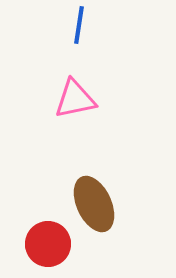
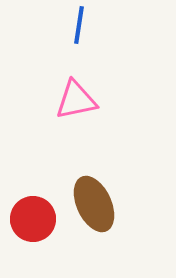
pink triangle: moved 1 px right, 1 px down
red circle: moved 15 px left, 25 px up
